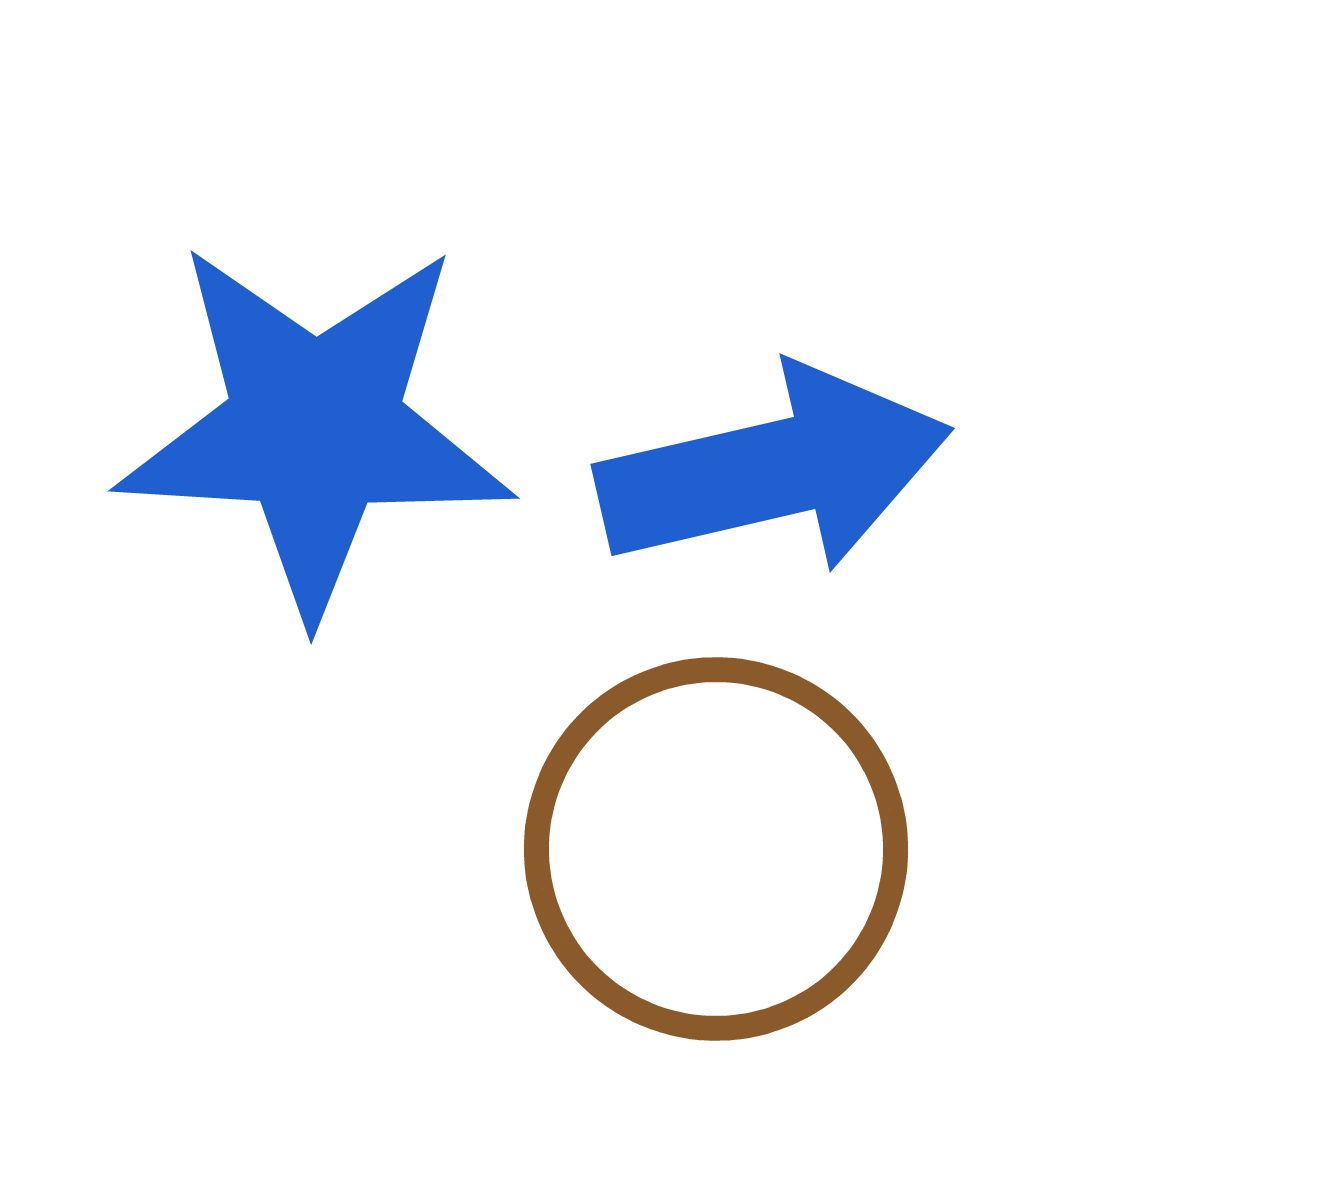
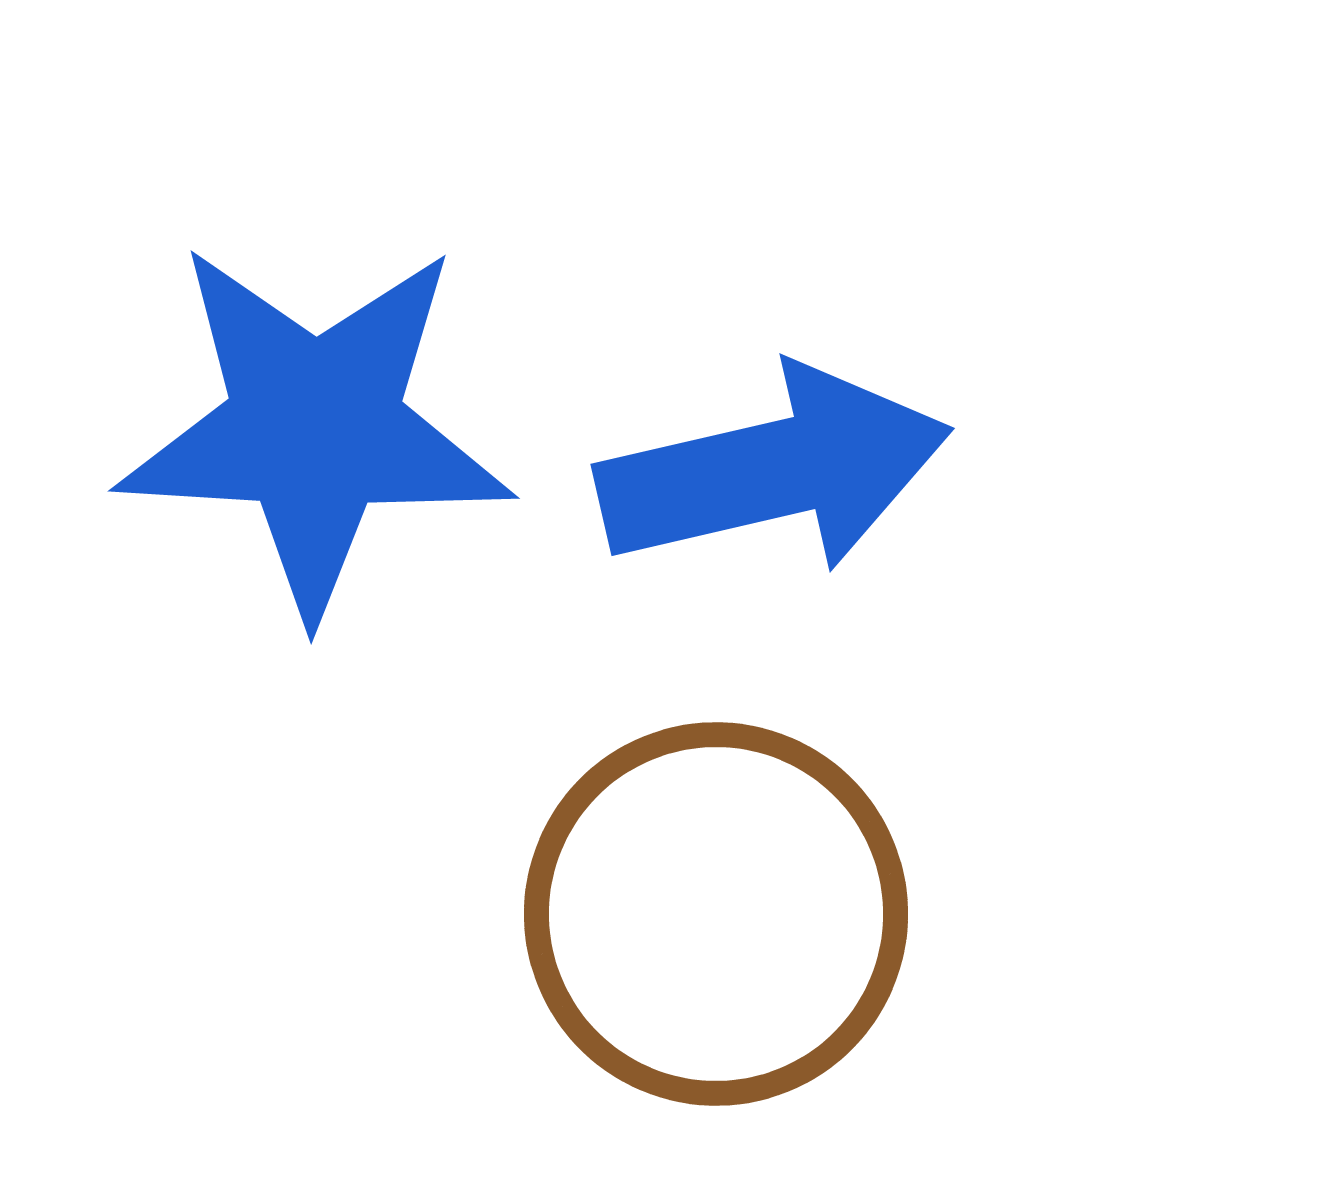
brown circle: moved 65 px down
